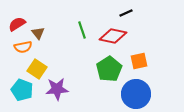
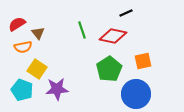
orange square: moved 4 px right
